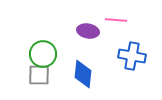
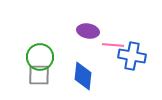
pink line: moved 3 px left, 25 px down
green circle: moved 3 px left, 3 px down
blue diamond: moved 2 px down
